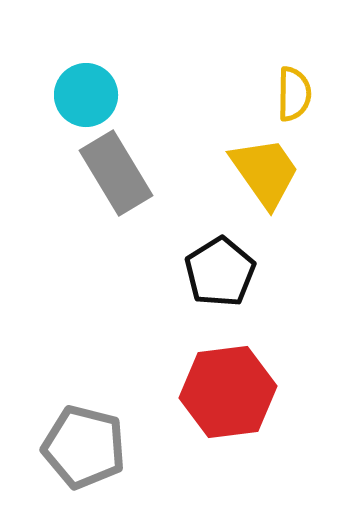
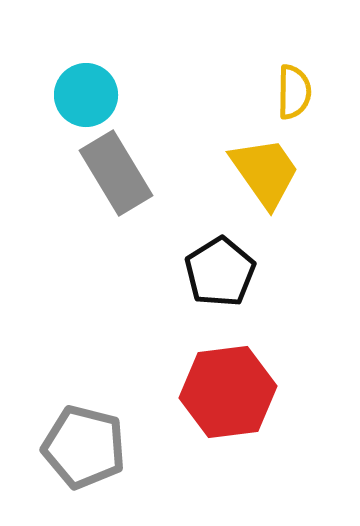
yellow semicircle: moved 2 px up
